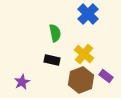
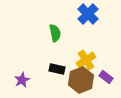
yellow cross: moved 2 px right, 6 px down; rotated 18 degrees clockwise
black rectangle: moved 5 px right, 9 px down
purple rectangle: moved 1 px down
purple star: moved 2 px up
